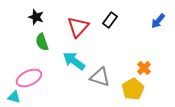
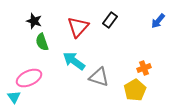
black star: moved 2 px left, 4 px down
orange cross: rotated 24 degrees clockwise
gray triangle: moved 1 px left
yellow pentagon: moved 2 px right, 1 px down
cyan triangle: rotated 40 degrees clockwise
